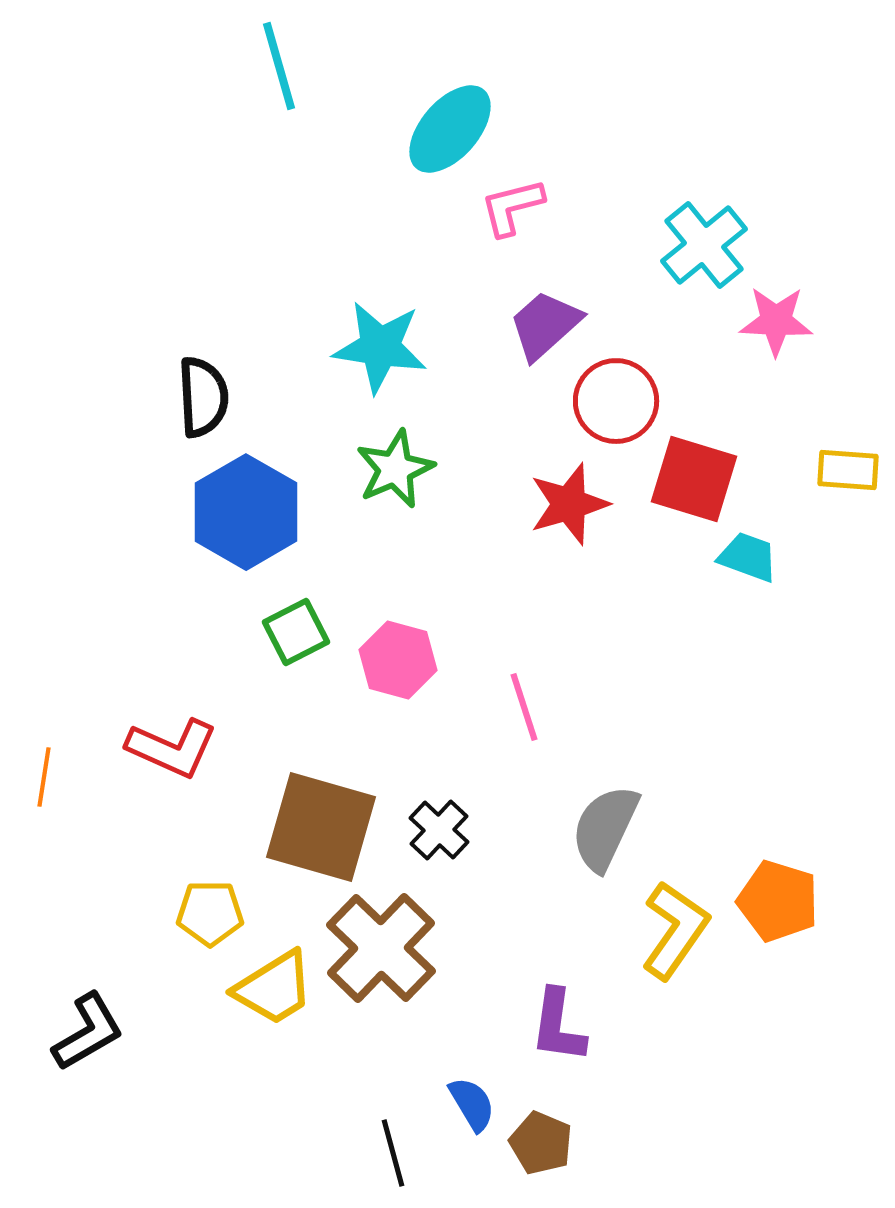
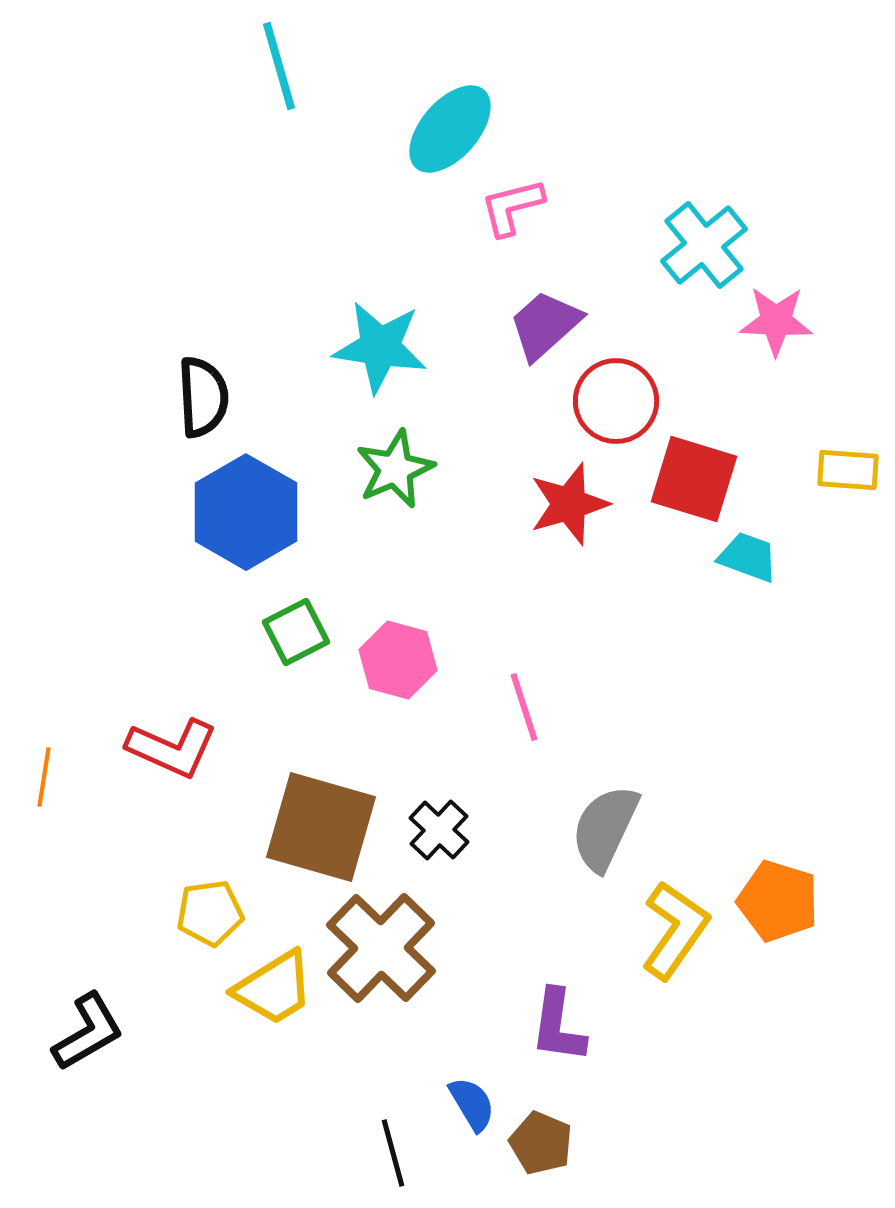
yellow pentagon: rotated 8 degrees counterclockwise
